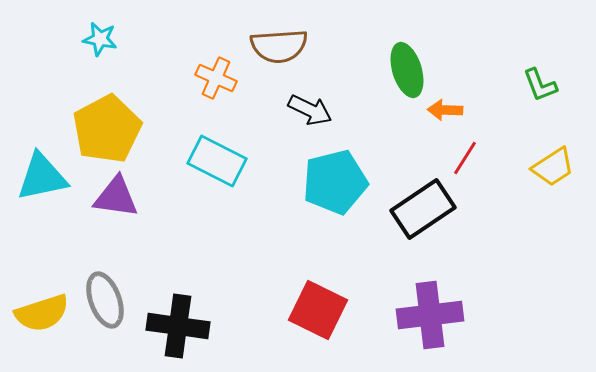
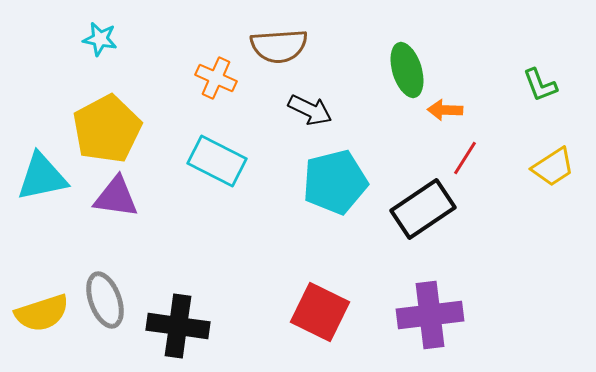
red square: moved 2 px right, 2 px down
